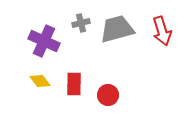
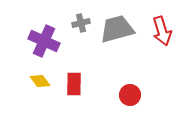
red circle: moved 22 px right
